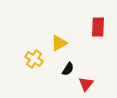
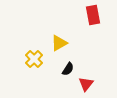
red rectangle: moved 5 px left, 12 px up; rotated 12 degrees counterclockwise
yellow cross: rotated 12 degrees clockwise
